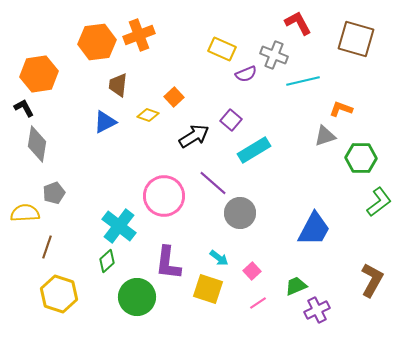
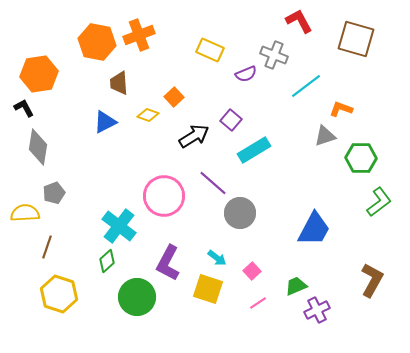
red L-shape at (298, 23): moved 1 px right, 2 px up
orange hexagon at (97, 42): rotated 18 degrees clockwise
yellow rectangle at (222, 49): moved 12 px left, 1 px down
cyan line at (303, 81): moved 3 px right, 5 px down; rotated 24 degrees counterclockwise
brown trapezoid at (118, 85): moved 1 px right, 2 px up; rotated 10 degrees counterclockwise
gray diamond at (37, 144): moved 1 px right, 3 px down
cyan arrow at (219, 258): moved 2 px left
purple L-shape at (168, 263): rotated 21 degrees clockwise
